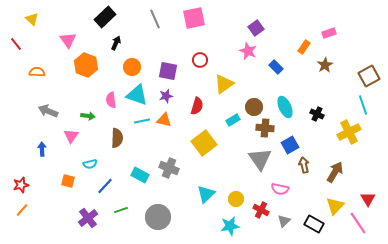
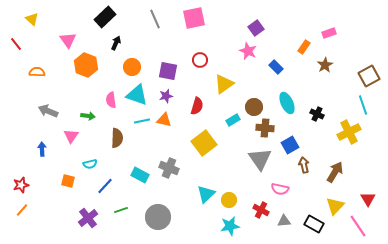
cyan ellipse at (285, 107): moved 2 px right, 4 px up
yellow circle at (236, 199): moved 7 px left, 1 px down
gray triangle at (284, 221): rotated 40 degrees clockwise
pink line at (358, 223): moved 3 px down
